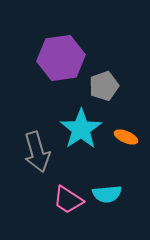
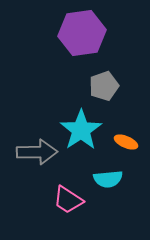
purple hexagon: moved 21 px right, 25 px up
cyan star: moved 1 px down
orange ellipse: moved 5 px down
gray arrow: rotated 75 degrees counterclockwise
cyan semicircle: moved 1 px right, 15 px up
